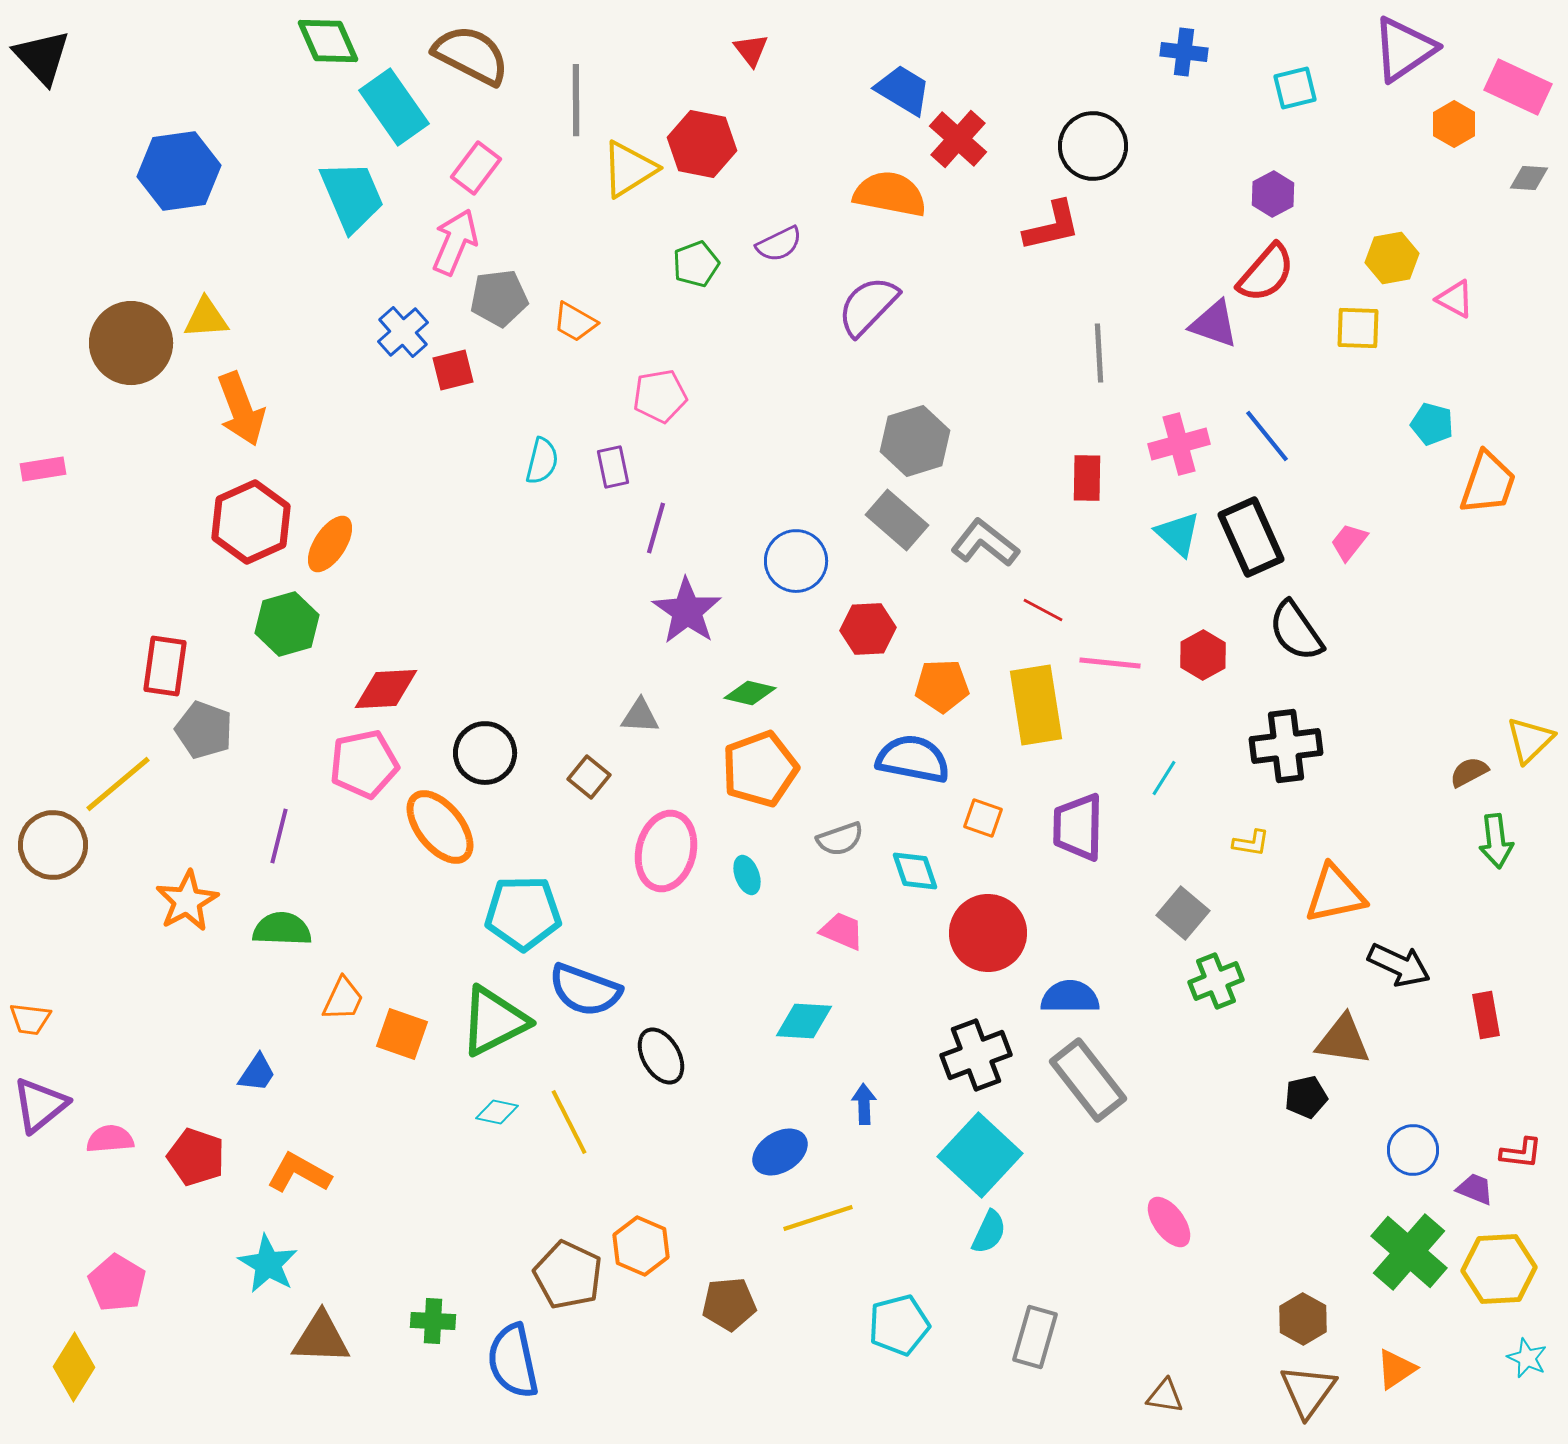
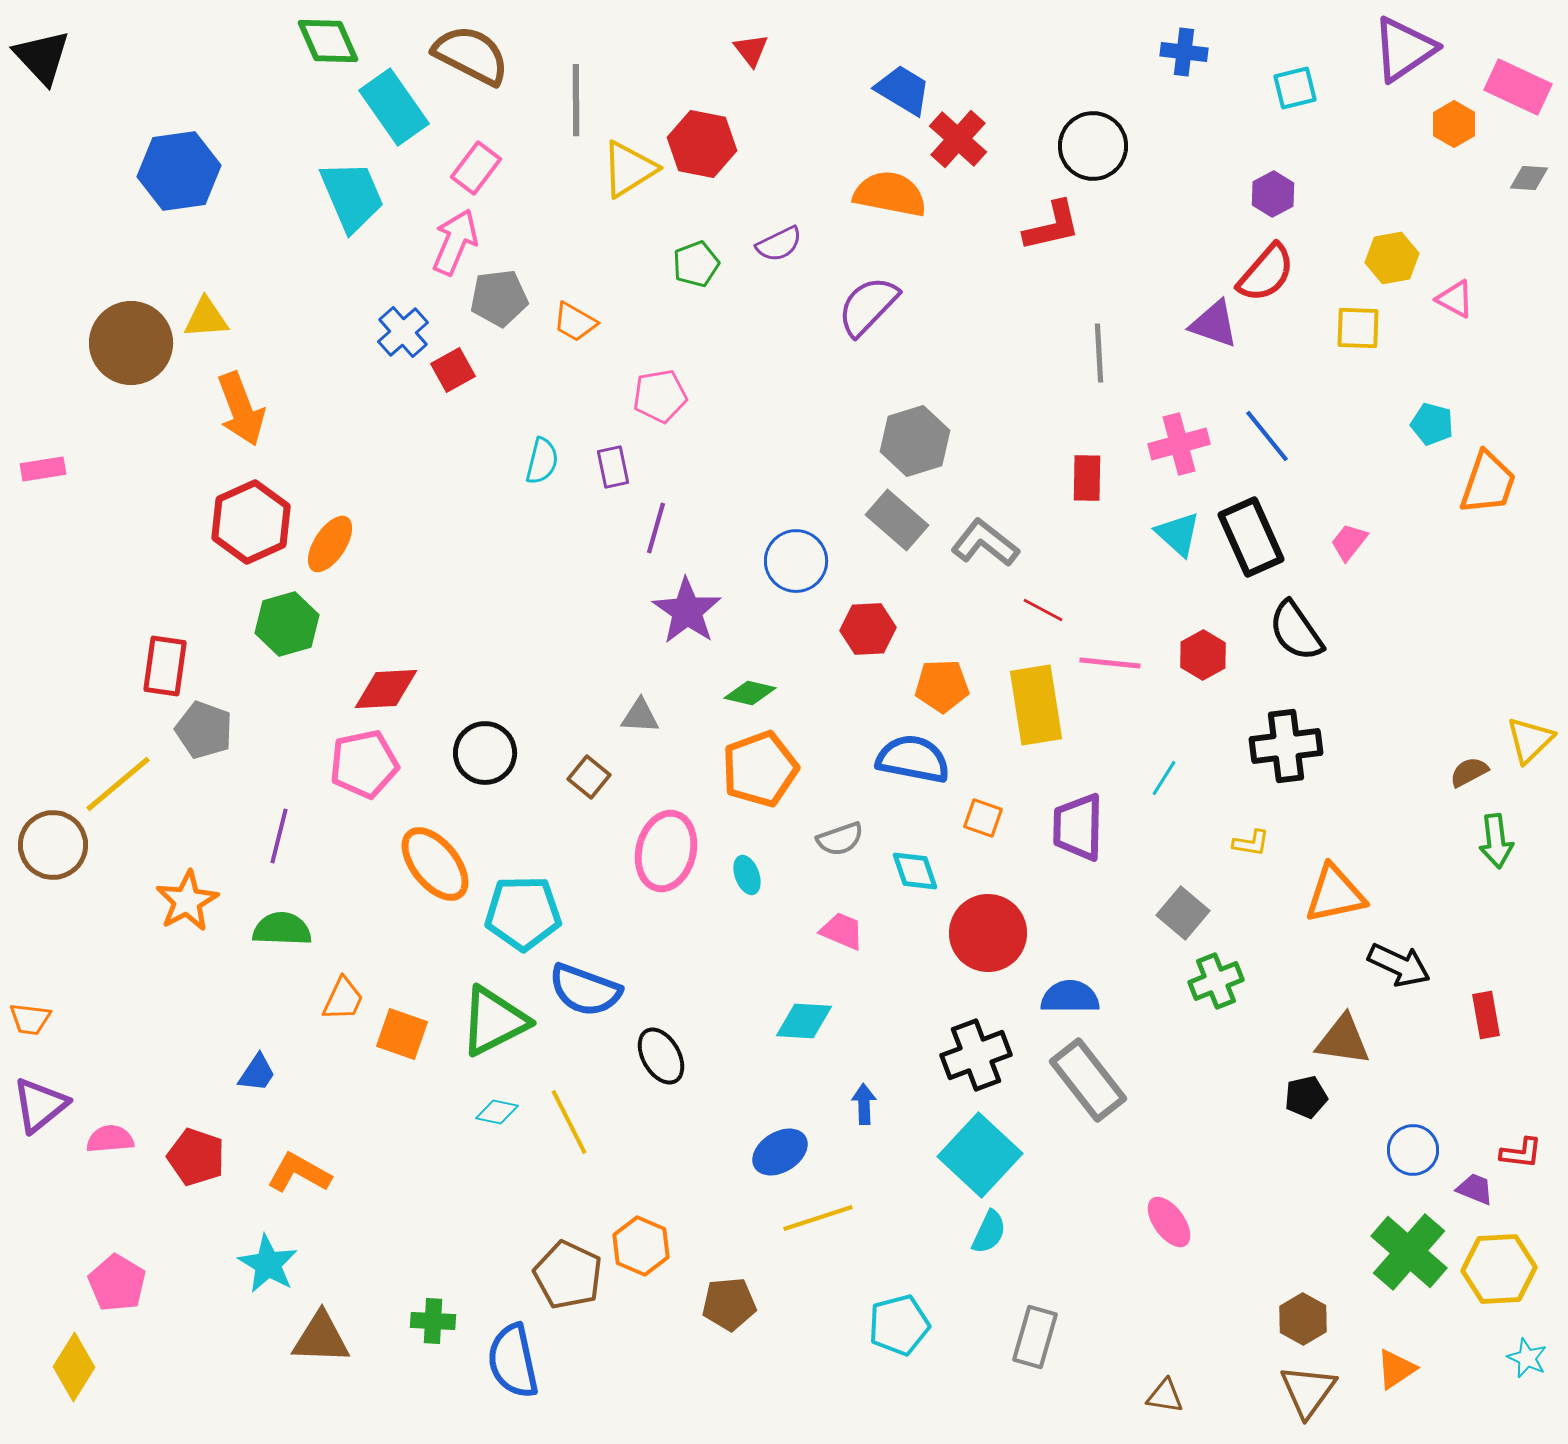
red square at (453, 370): rotated 15 degrees counterclockwise
orange ellipse at (440, 827): moved 5 px left, 37 px down
